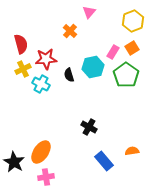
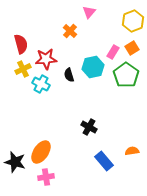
black star: moved 1 px right; rotated 15 degrees counterclockwise
